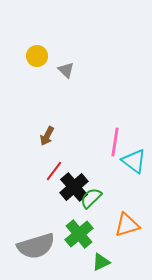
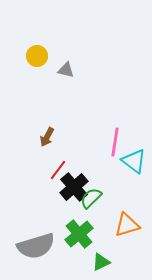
gray triangle: rotated 30 degrees counterclockwise
brown arrow: moved 1 px down
red line: moved 4 px right, 1 px up
